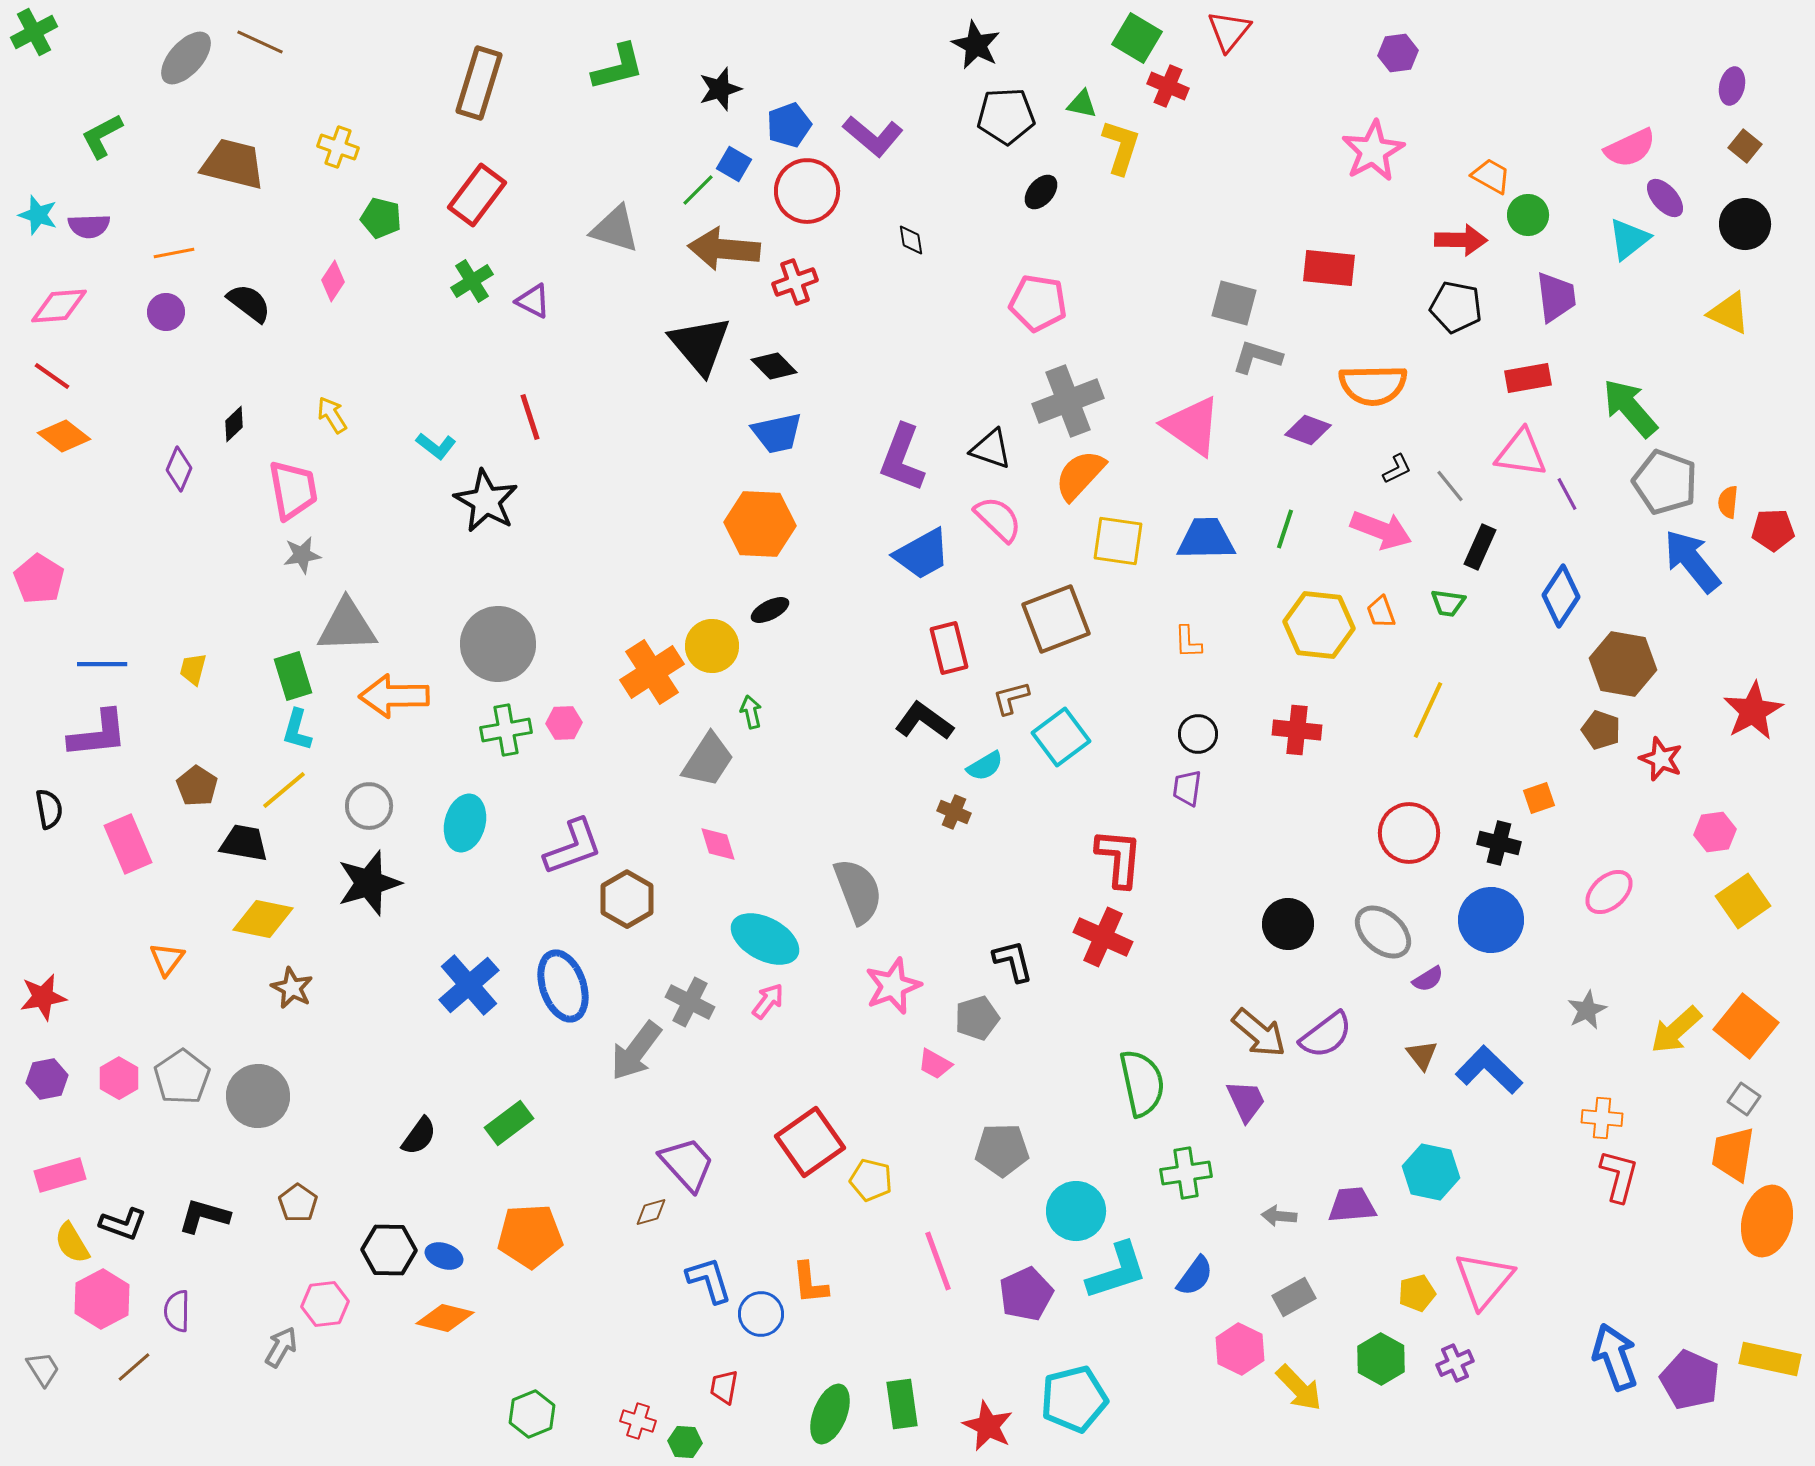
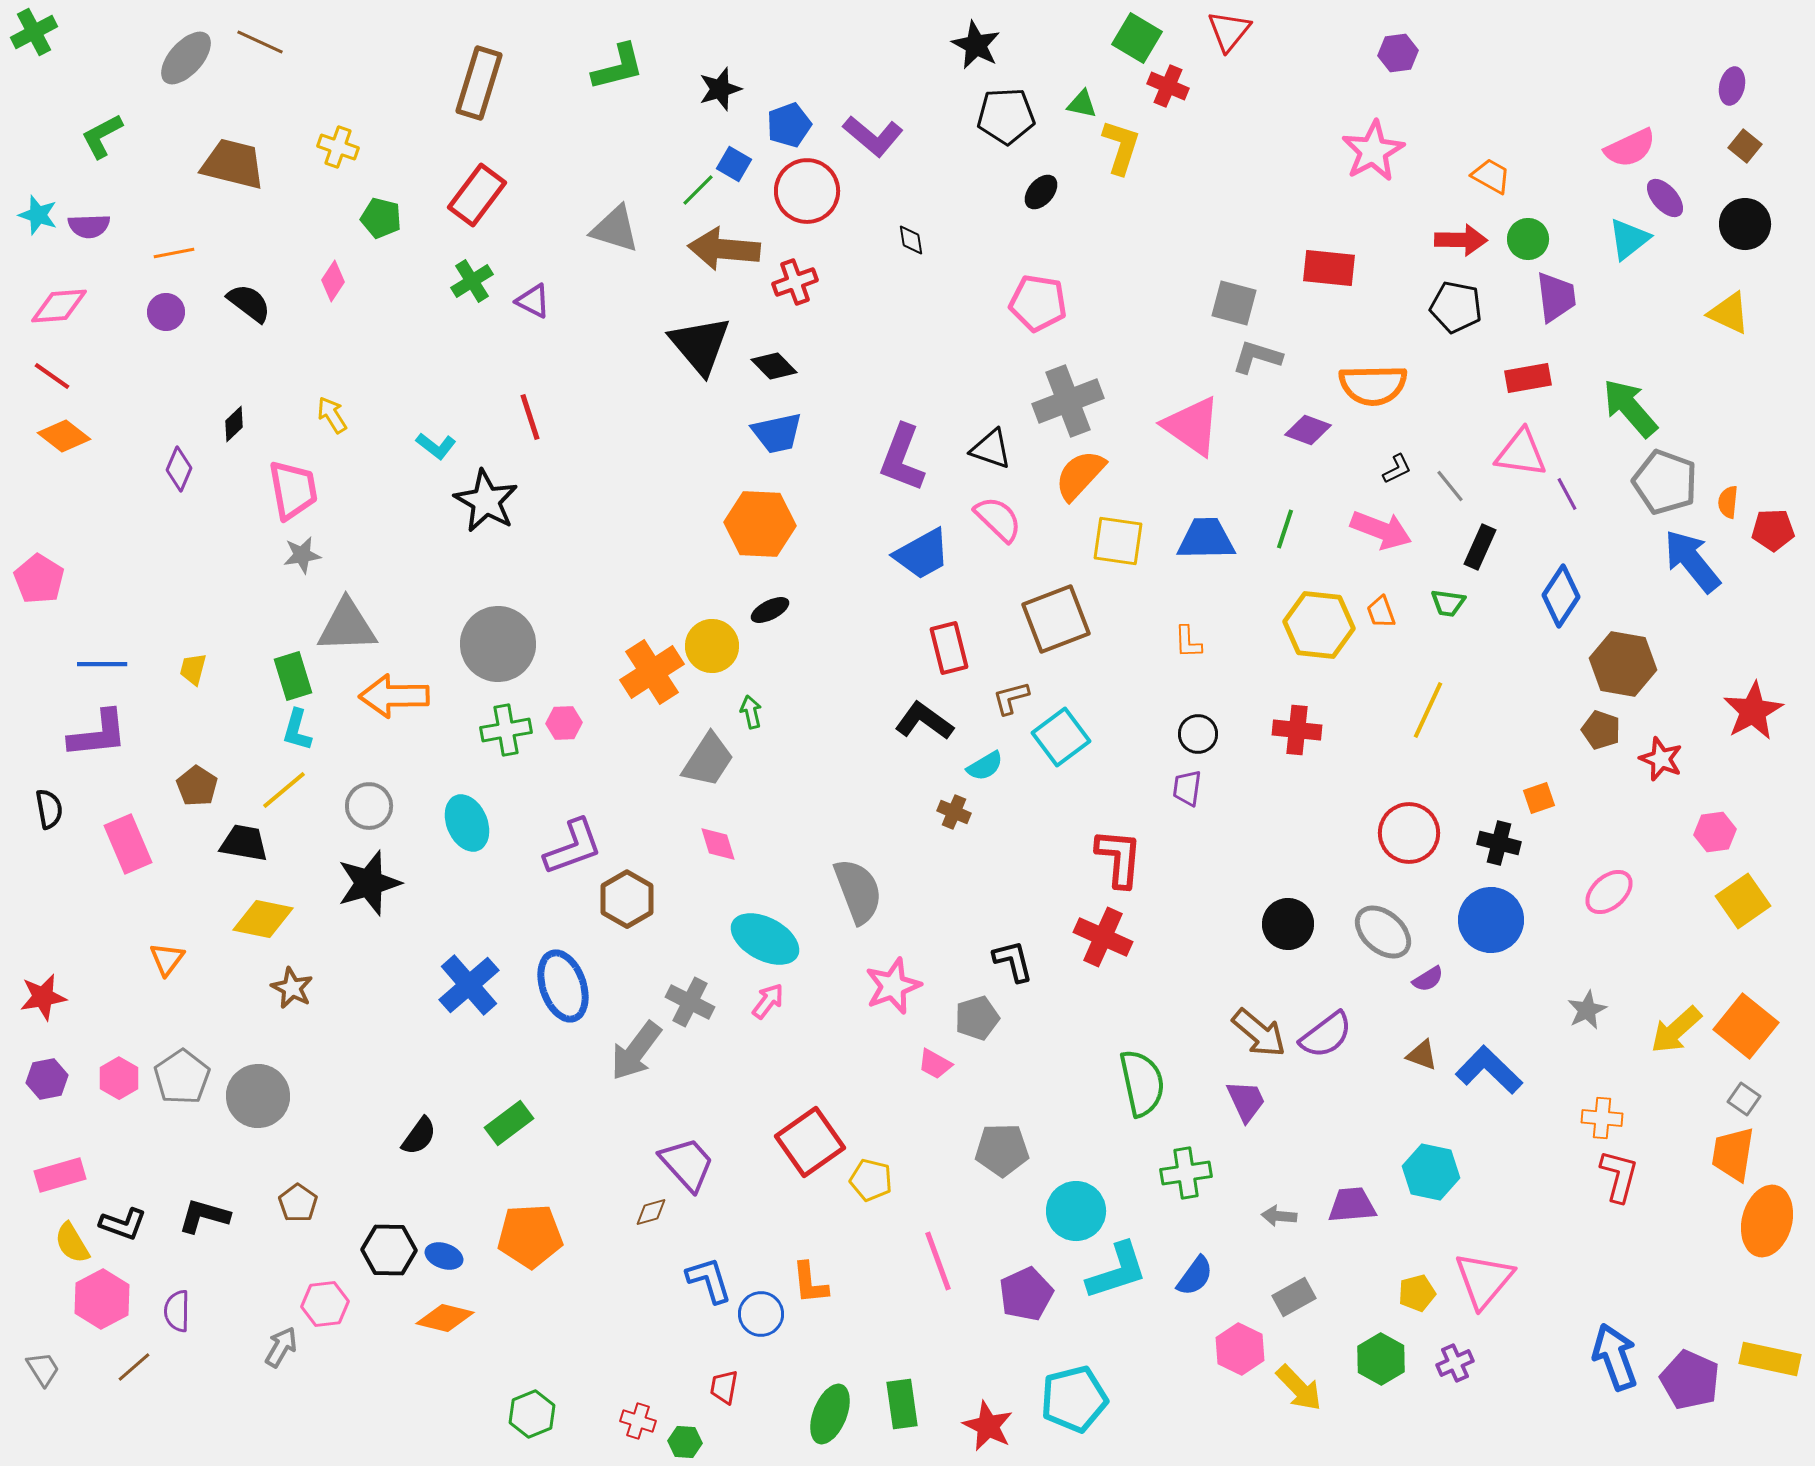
green circle at (1528, 215): moved 24 px down
cyan ellipse at (465, 823): moved 2 px right; rotated 38 degrees counterclockwise
brown triangle at (1422, 1055): rotated 32 degrees counterclockwise
